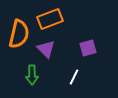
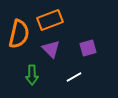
orange rectangle: moved 1 px down
purple triangle: moved 5 px right
white line: rotated 35 degrees clockwise
